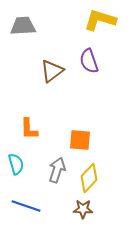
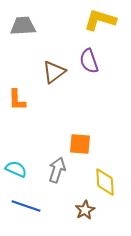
brown triangle: moved 2 px right, 1 px down
orange L-shape: moved 12 px left, 29 px up
orange square: moved 4 px down
cyan semicircle: moved 5 px down; rotated 50 degrees counterclockwise
yellow diamond: moved 16 px right, 4 px down; rotated 48 degrees counterclockwise
brown star: moved 2 px right, 1 px down; rotated 30 degrees counterclockwise
